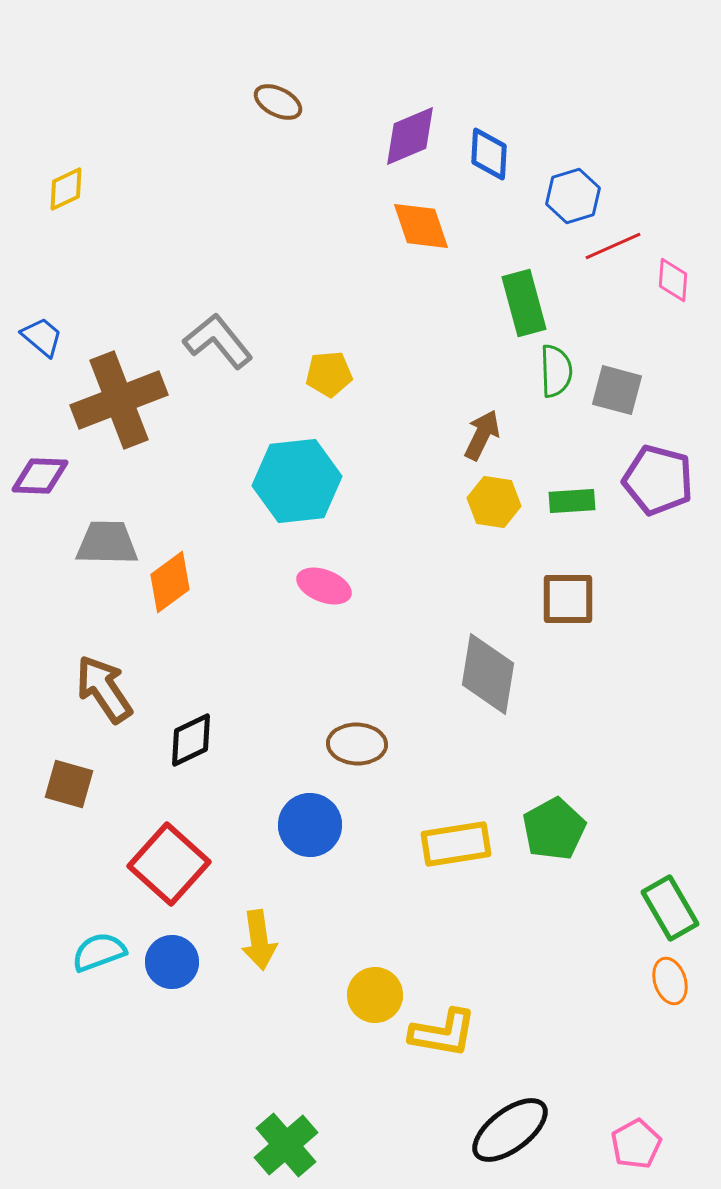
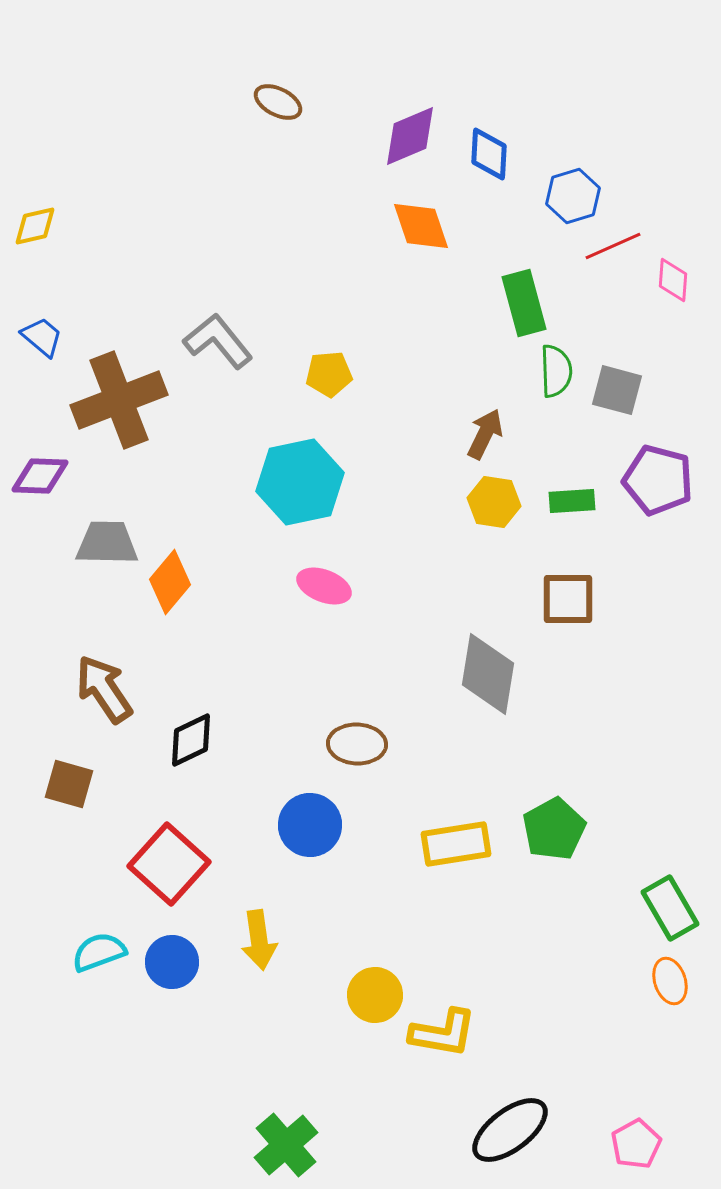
yellow diamond at (66, 189): moved 31 px left, 37 px down; rotated 12 degrees clockwise
brown arrow at (482, 435): moved 3 px right, 1 px up
cyan hexagon at (297, 481): moved 3 px right, 1 px down; rotated 6 degrees counterclockwise
orange diamond at (170, 582): rotated 14 degrees counterclockwise
